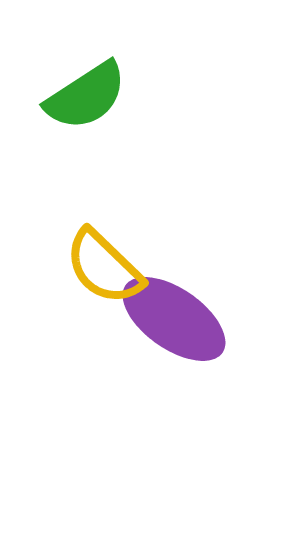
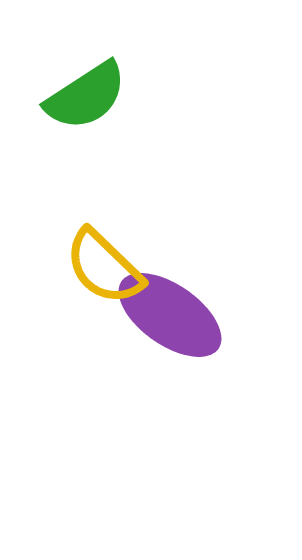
purple ellipse: moved 4 px left, 4 px up
